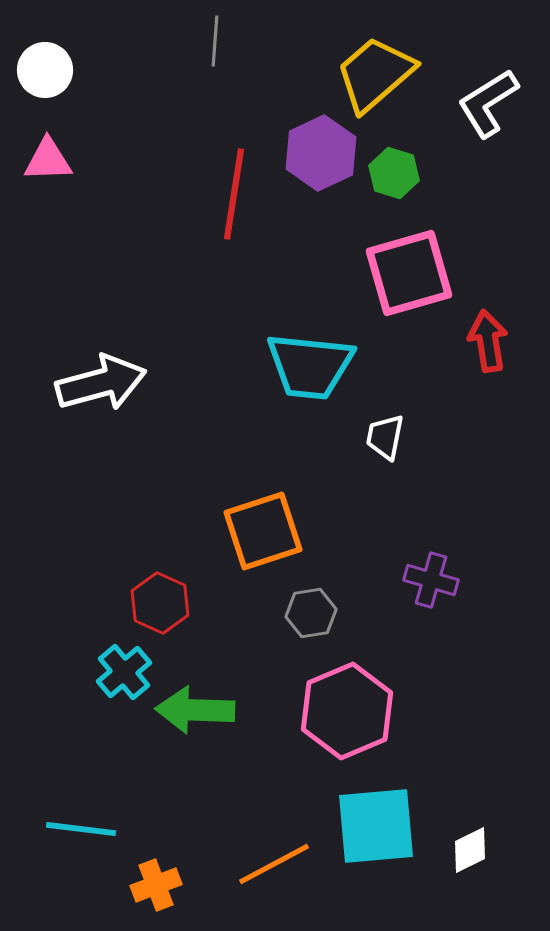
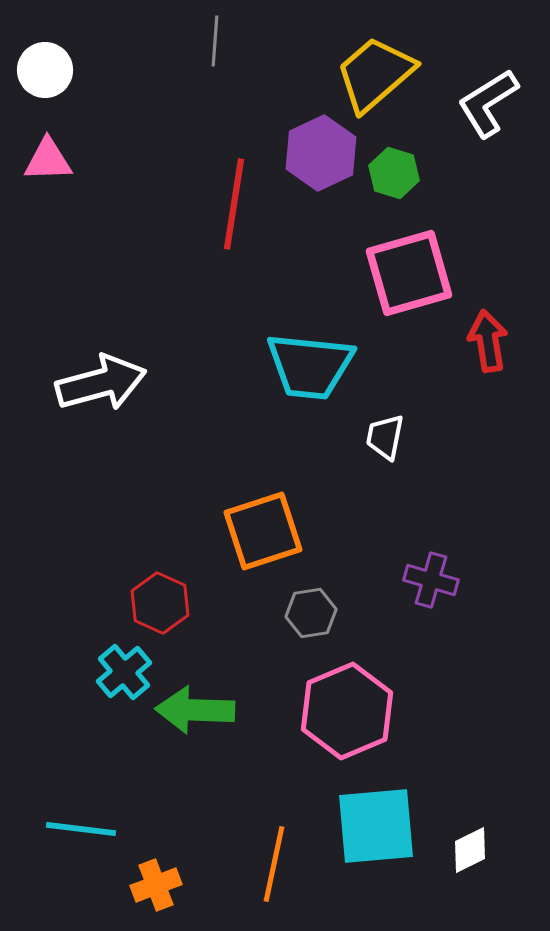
red line: moved 10 px down
orange line: rotated 50 degrees counterclockwise
